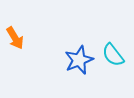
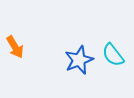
orange arrow: moved 9 px down
